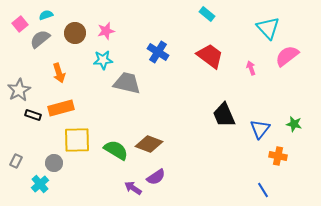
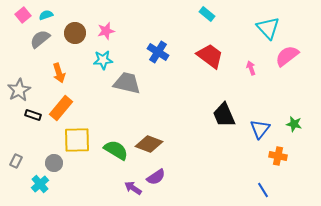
pink square: moved 3 px right, 9 px up
orange rectangle: rotated 35 degrees counterclockwise
